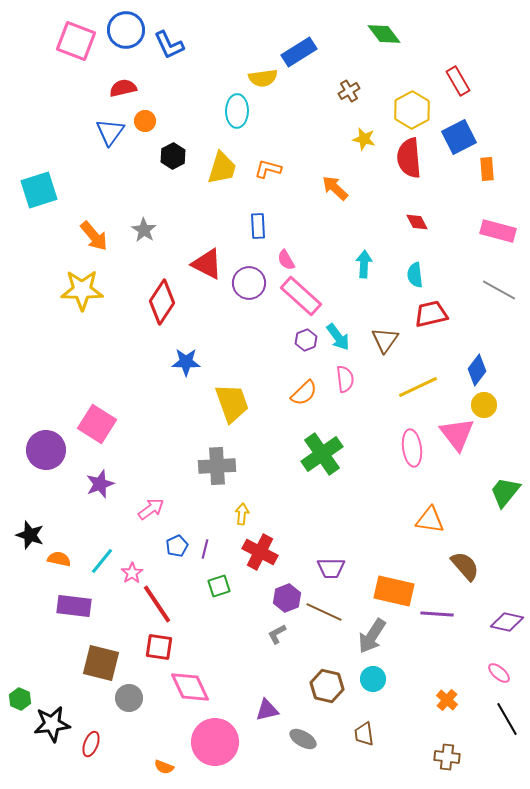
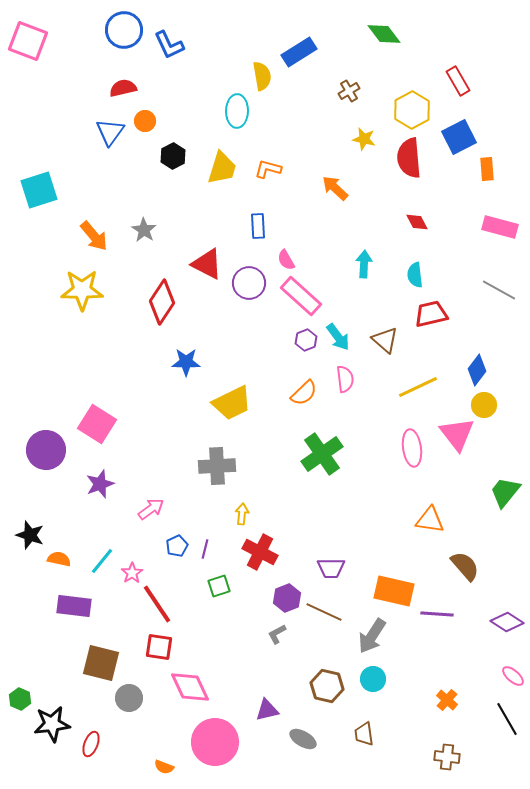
blue circle at (126, 30): moved 2 px left
pink square at (76, 41): moved 48 px left
yellow semicircle at (263, 78): moved 1 px left, 2 px up; rotated 92 degrees counterclockwise
pink rectangle at (498, 231): moved 2 px right, 4 px up
brown triangle at (385, 340): rotated 24 degrees counterclockwise
yellow trapezoid at (232, 403): rotated 84 degrees clockwise
purple diamond at (507, 622): rotated 20 degrees clockwise
pink ellipse at (499, 673): moved 14 px right, 3 px down
